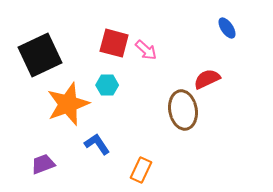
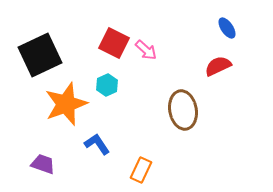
red square: rotated 12 degrees clockwise
red semicircle: moved 11 px right, 13 px up
cyan hexagon: rotated 25 degrees counterclockwise
orange star: moved 2 px left
purple trapezoid: rotated 40 degrees clockwise
